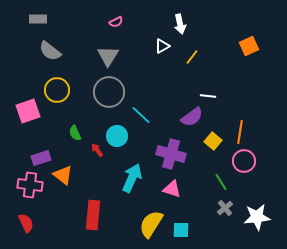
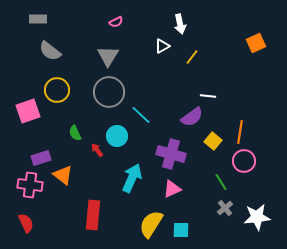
orange square: moved 7 px right, 3 px up
pink triangle: rotated 42 degrees counterclockwise
